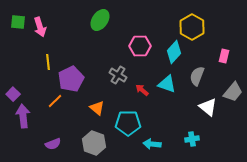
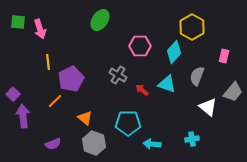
pink arrow: moved 2 px down
orange triangle: moved 12 px left, 10 px down
